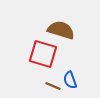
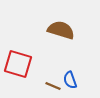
red square: moved 25 px left, 10 px down
